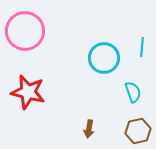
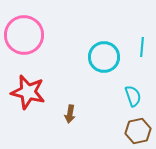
pink circle: moved 1 px left, 4 px down
cyan circle: moved 1 px up
cyan semicircle: moved 4 px down
brown arrow: moved 19 px left, 15 px up
